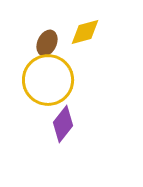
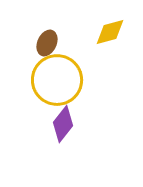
yellow diamond: moved 25 px right
yellow circle: moved 9 px right
